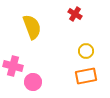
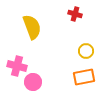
red cross: rotated 16 degrees counterclockwise
pink cross: moved 4 px right
orange rectangle: moved 2 px left, 1 px down
